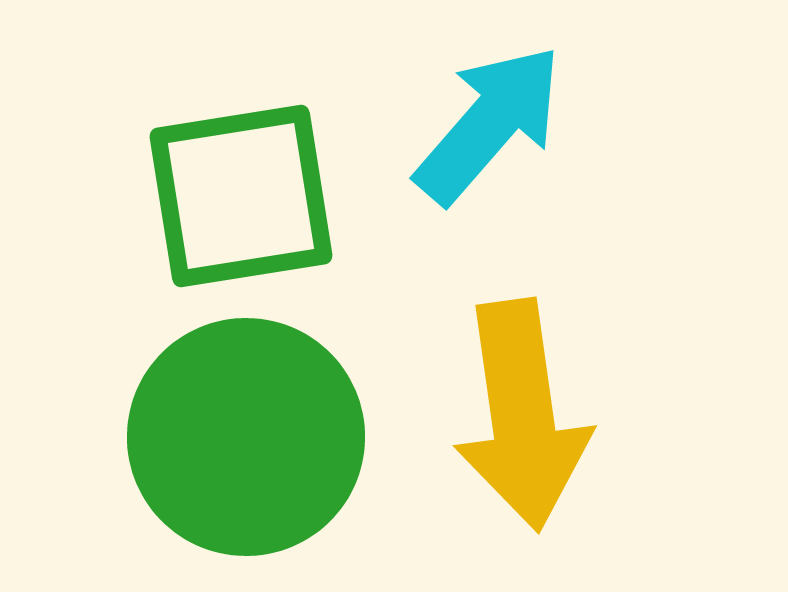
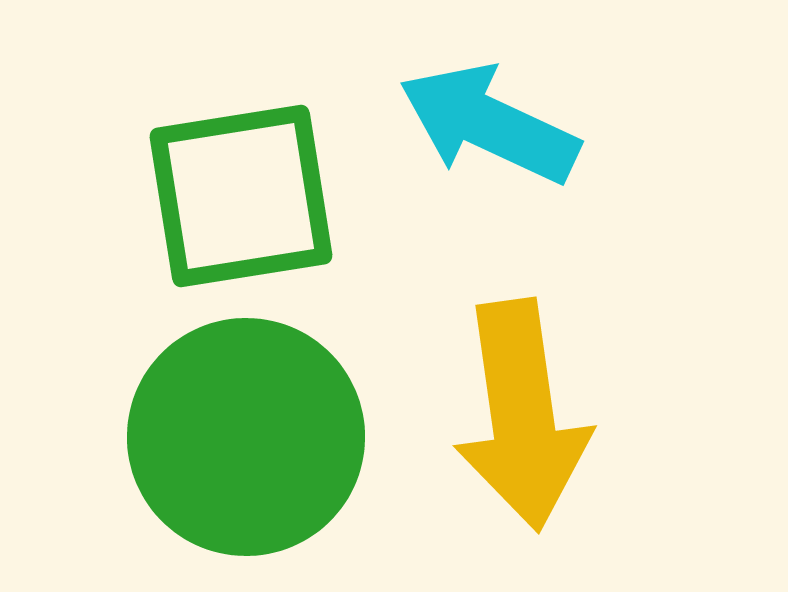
cyan arrow: rotated 106 degrees counterclockwise
